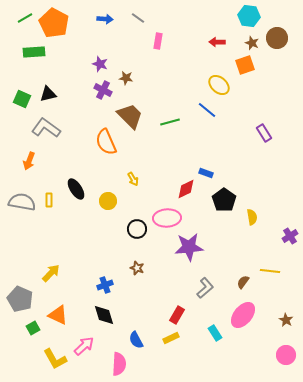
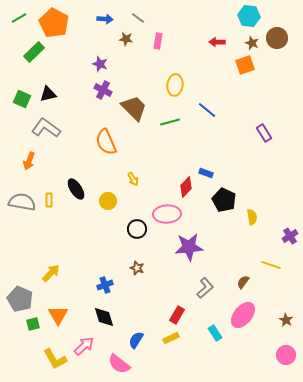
green line at (25, 18): moved 6 px left
green rectangle at (34, 52): rotated 40 degrees counterclockwise
brown star at (126, 78): moved 39 px up
yellow ellipse at (219, 85): moved 44 px left; rotated 55 degrees clockwise
brown trapezoid at (130, 116): moved 4 px right, 8 px up
red diamond at (186, 189): moved 2 px up; rotated 20 degrees counterclockwise
black pentagon at (224, 200): rotated 10 degrees counterclockwise
pink ellipse at (167, 218): moved 4 px up
yellow line at (270, 271): moved 1 px right, 6 px up; rotated 12 degrees clockwise
orange triangle at (58, 315): rotated 35 degrees clockwise
black diamond at (104, 315): moved 2 px down
green square at (33, 328): moved 4 px up; rotated 16 degrees clockwise
blue semicircle at (136, 340): rotated 60 degrees clockwise
pink semicircle at (119, 364): rotated 125 degrees clockwise
